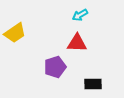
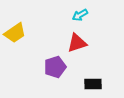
red triangle: rotated 20 degrees counterclockwise
